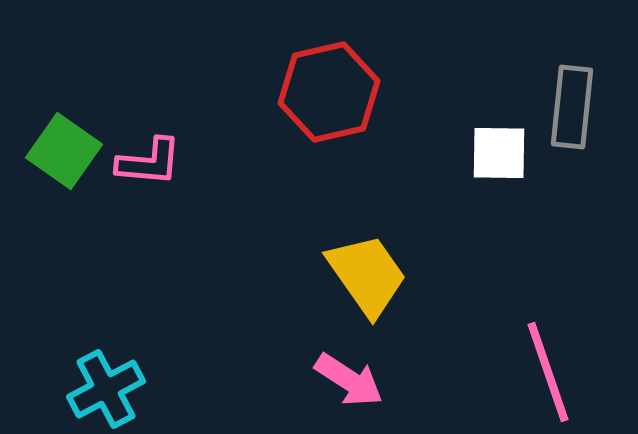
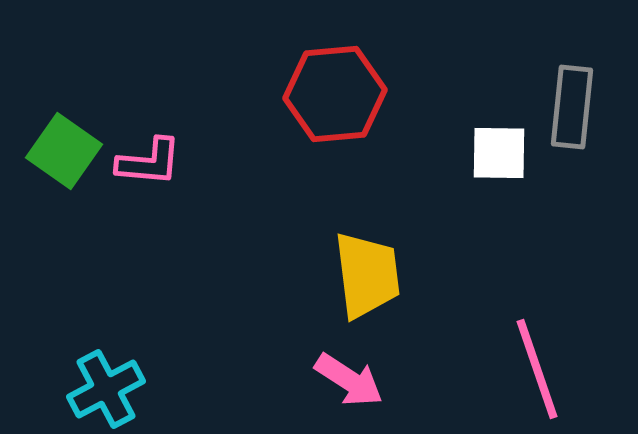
red hexagon: moved 6 px right, 2 px down; rotated 8 degrees clockwise
yellow trapezoid: rotated 28 degrees clockwise
pink line: moved 11 px left, 3 px up
